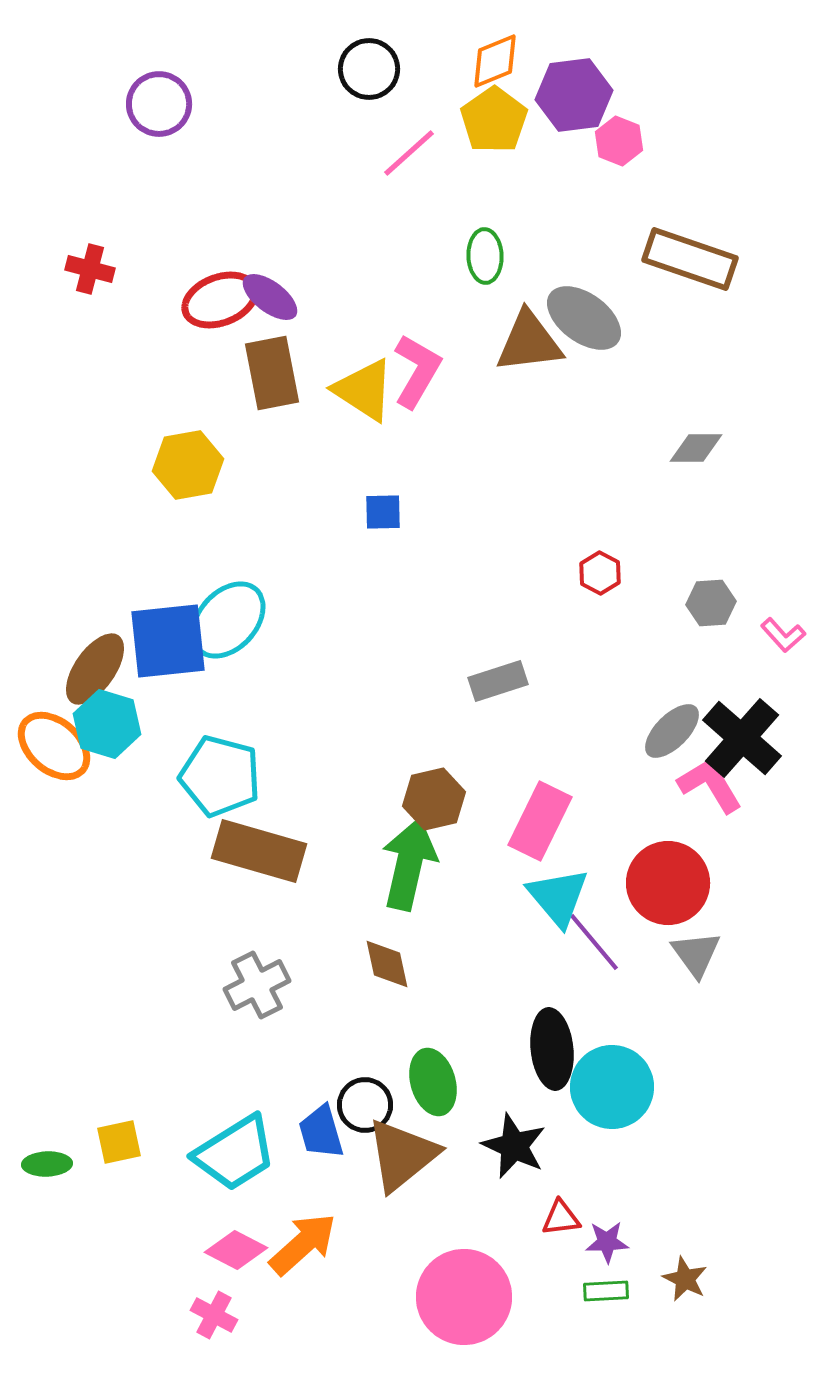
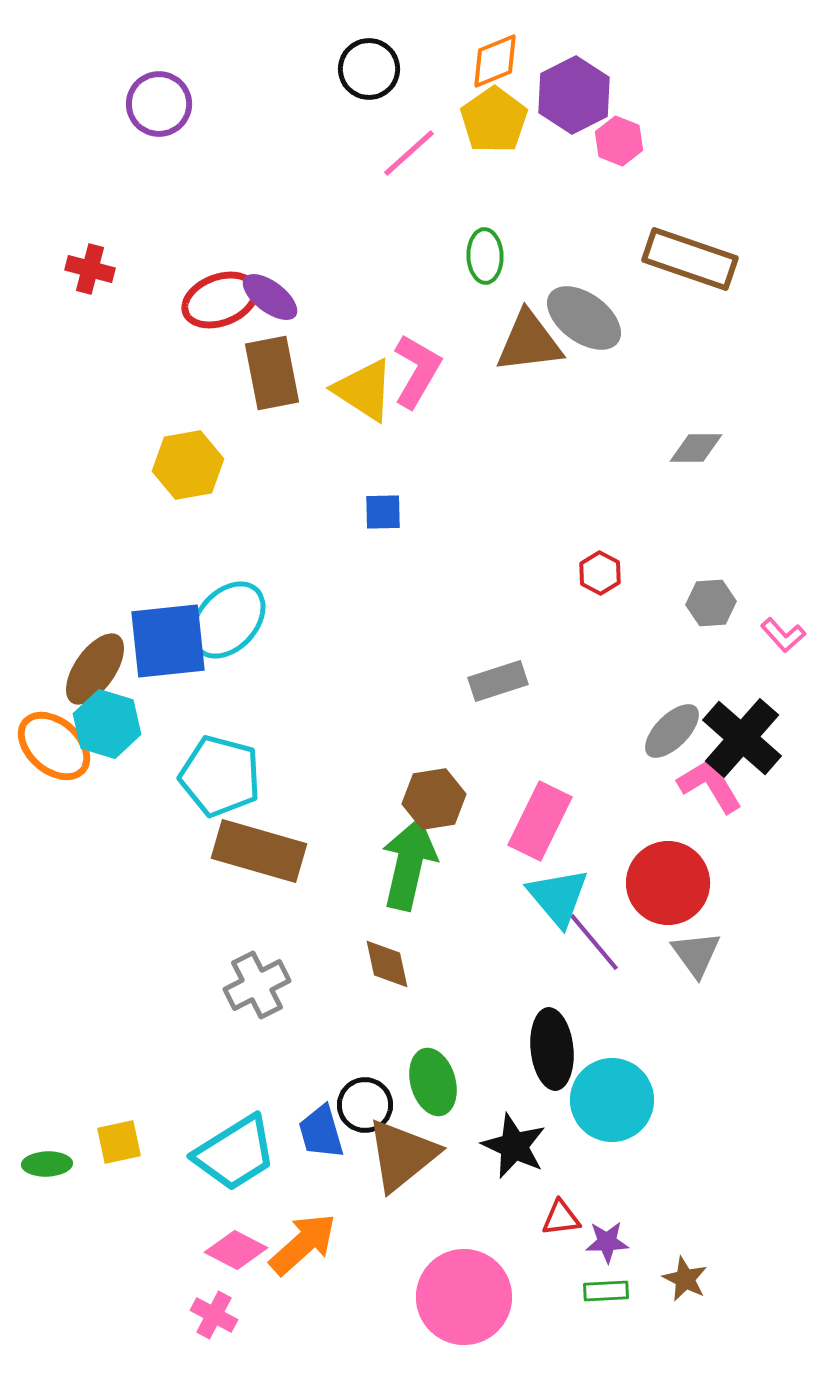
purple hexagon at (574, 95): rotated 20 degrees counterclockwise
brown hexagon at (434, 799): rotated 4 degrees clockwise
cyan circle at (612, 1087): moved 13 px down
